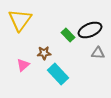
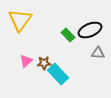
brown star: moved 10 px down
pink triangle: moved 3 px right, 4 px up
